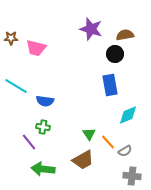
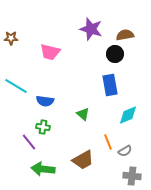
pink trapezoid: moved 14 px right, 4 px down
green triangle: moved 6 px left, 20 px up; rotated 16 degrees counterclockwise
orange line: rotated 21 degrees clockwise
